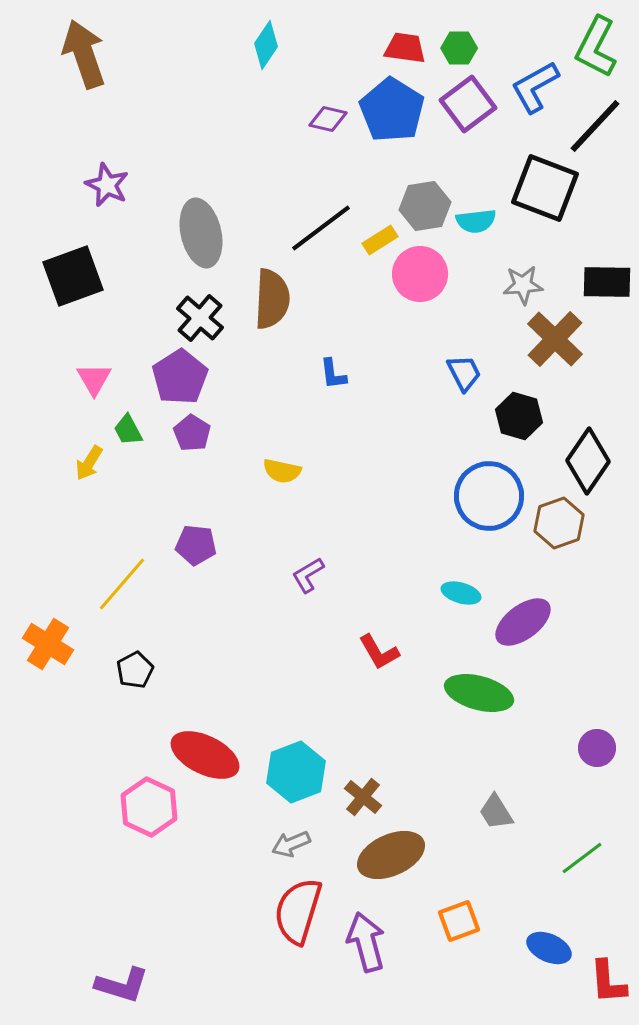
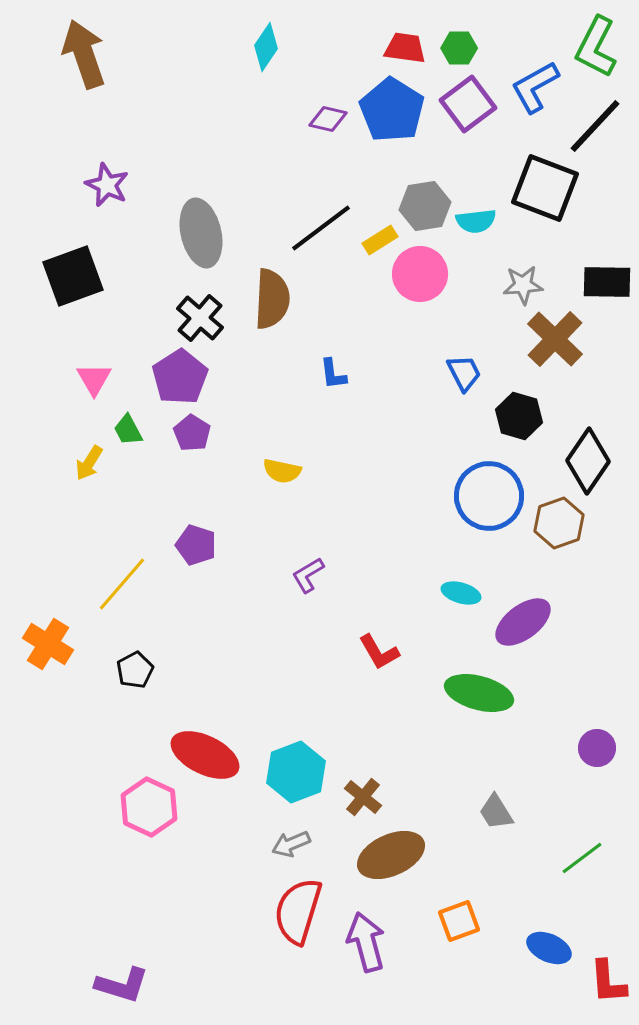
cyan diamond at (266, 45): moved 2 px down
purple pentagon at (196, 545): rotated 12 degrees clockwise
